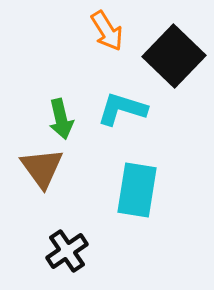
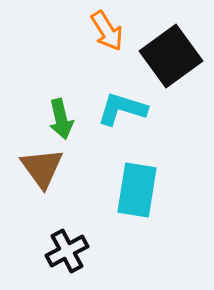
black square: moved 3 px left; rotated 10 degrees clockwise
black cross: rotated 6 degrees clockwise
